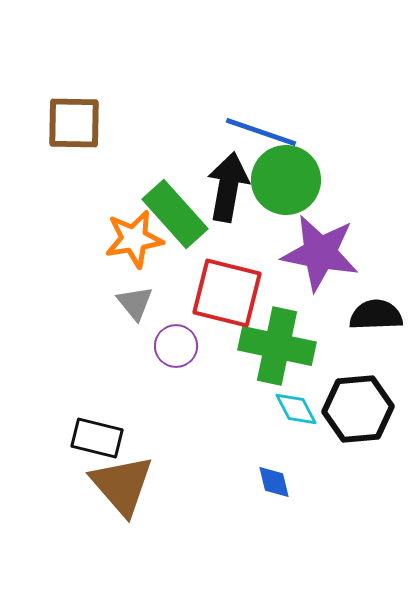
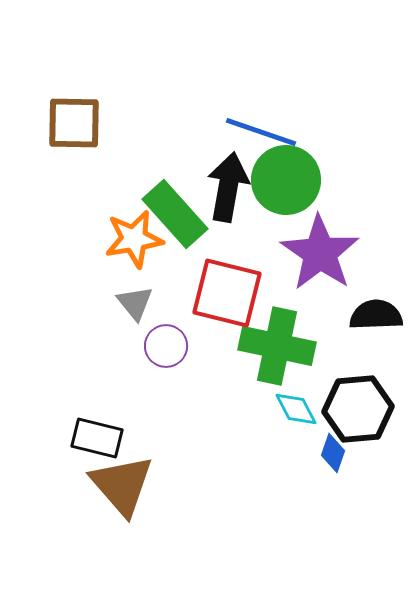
purple star: rotated 24 degrees clockwise
purple circle: moved 10 px left
blue diamond: moved 59 px right, 29 px up; rotated 33 degrees clockwise
